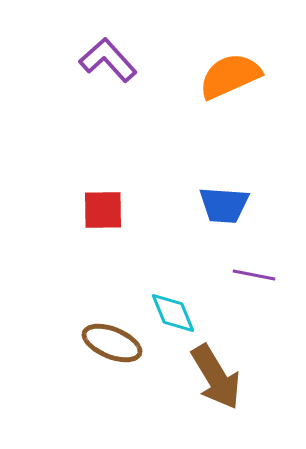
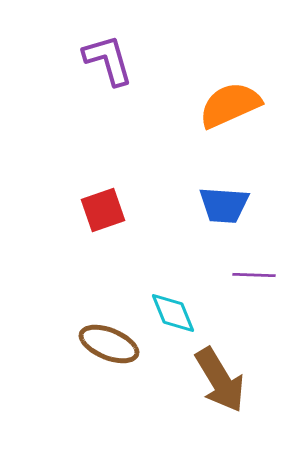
purple L-shape: rotated 26 degrees clockwise
orange semicircle: moved 29 px down
red square: rotated 18 degrees counterclockwise
purple line: rotated 9 degrees counterclockwise
brown ellipse: moved 3 px left, 1 px down
brown arrow: moved 4 px right, 3 px down
